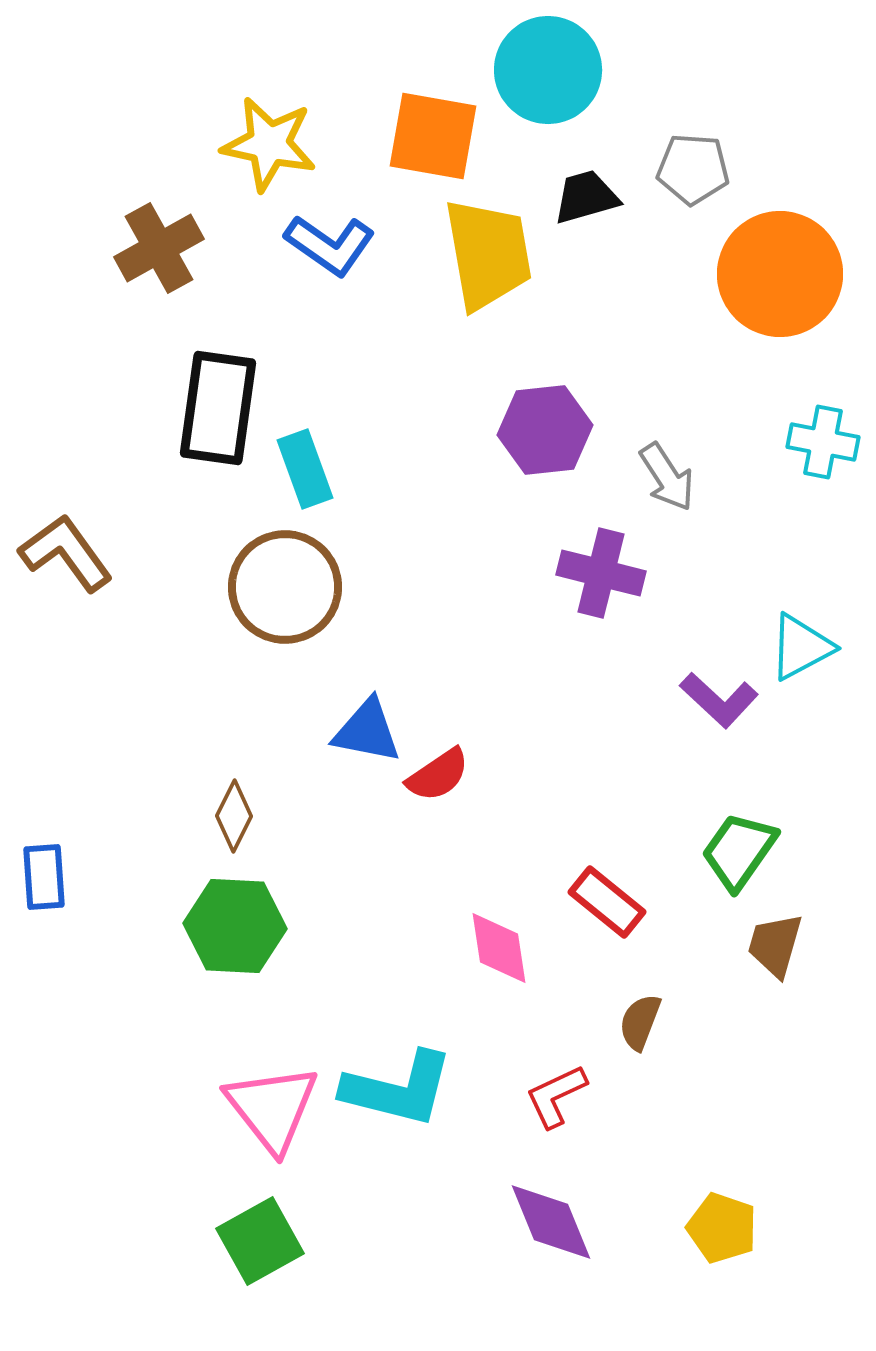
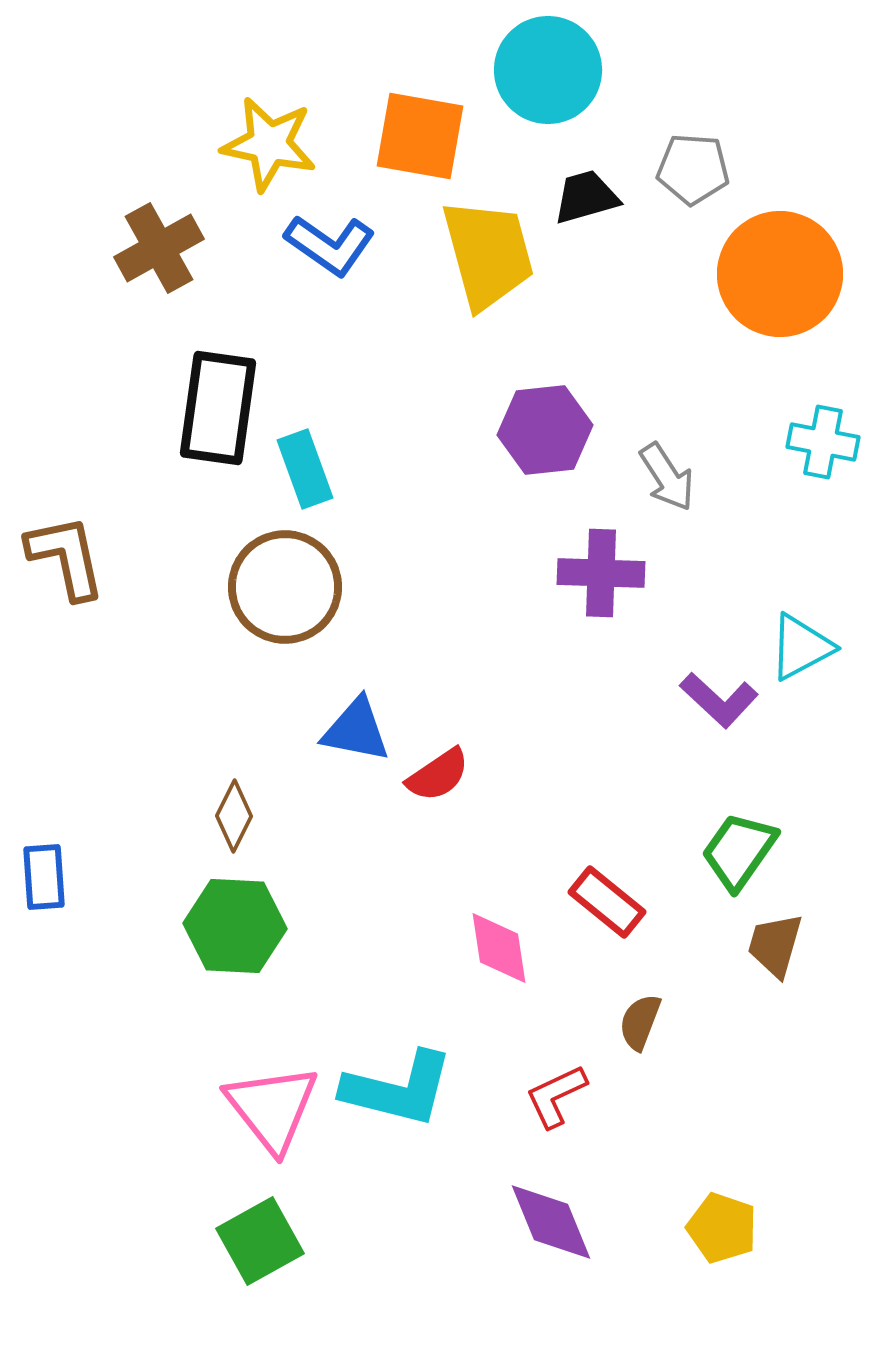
orange square: moved 13 px left
yellow trapezoid: rotated 5 degrees counterclockwise
brown L-shape: moved 4 px down; rotated 24 degrees clockwise
purple cross: rotated 12 degrees counterclockwise
blue triangle: moved 11 px left, 1 px up
